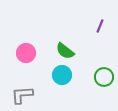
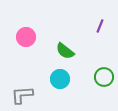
pink circle: moved 16 px up
cyan circle: moved 2 px left, 4 px down
